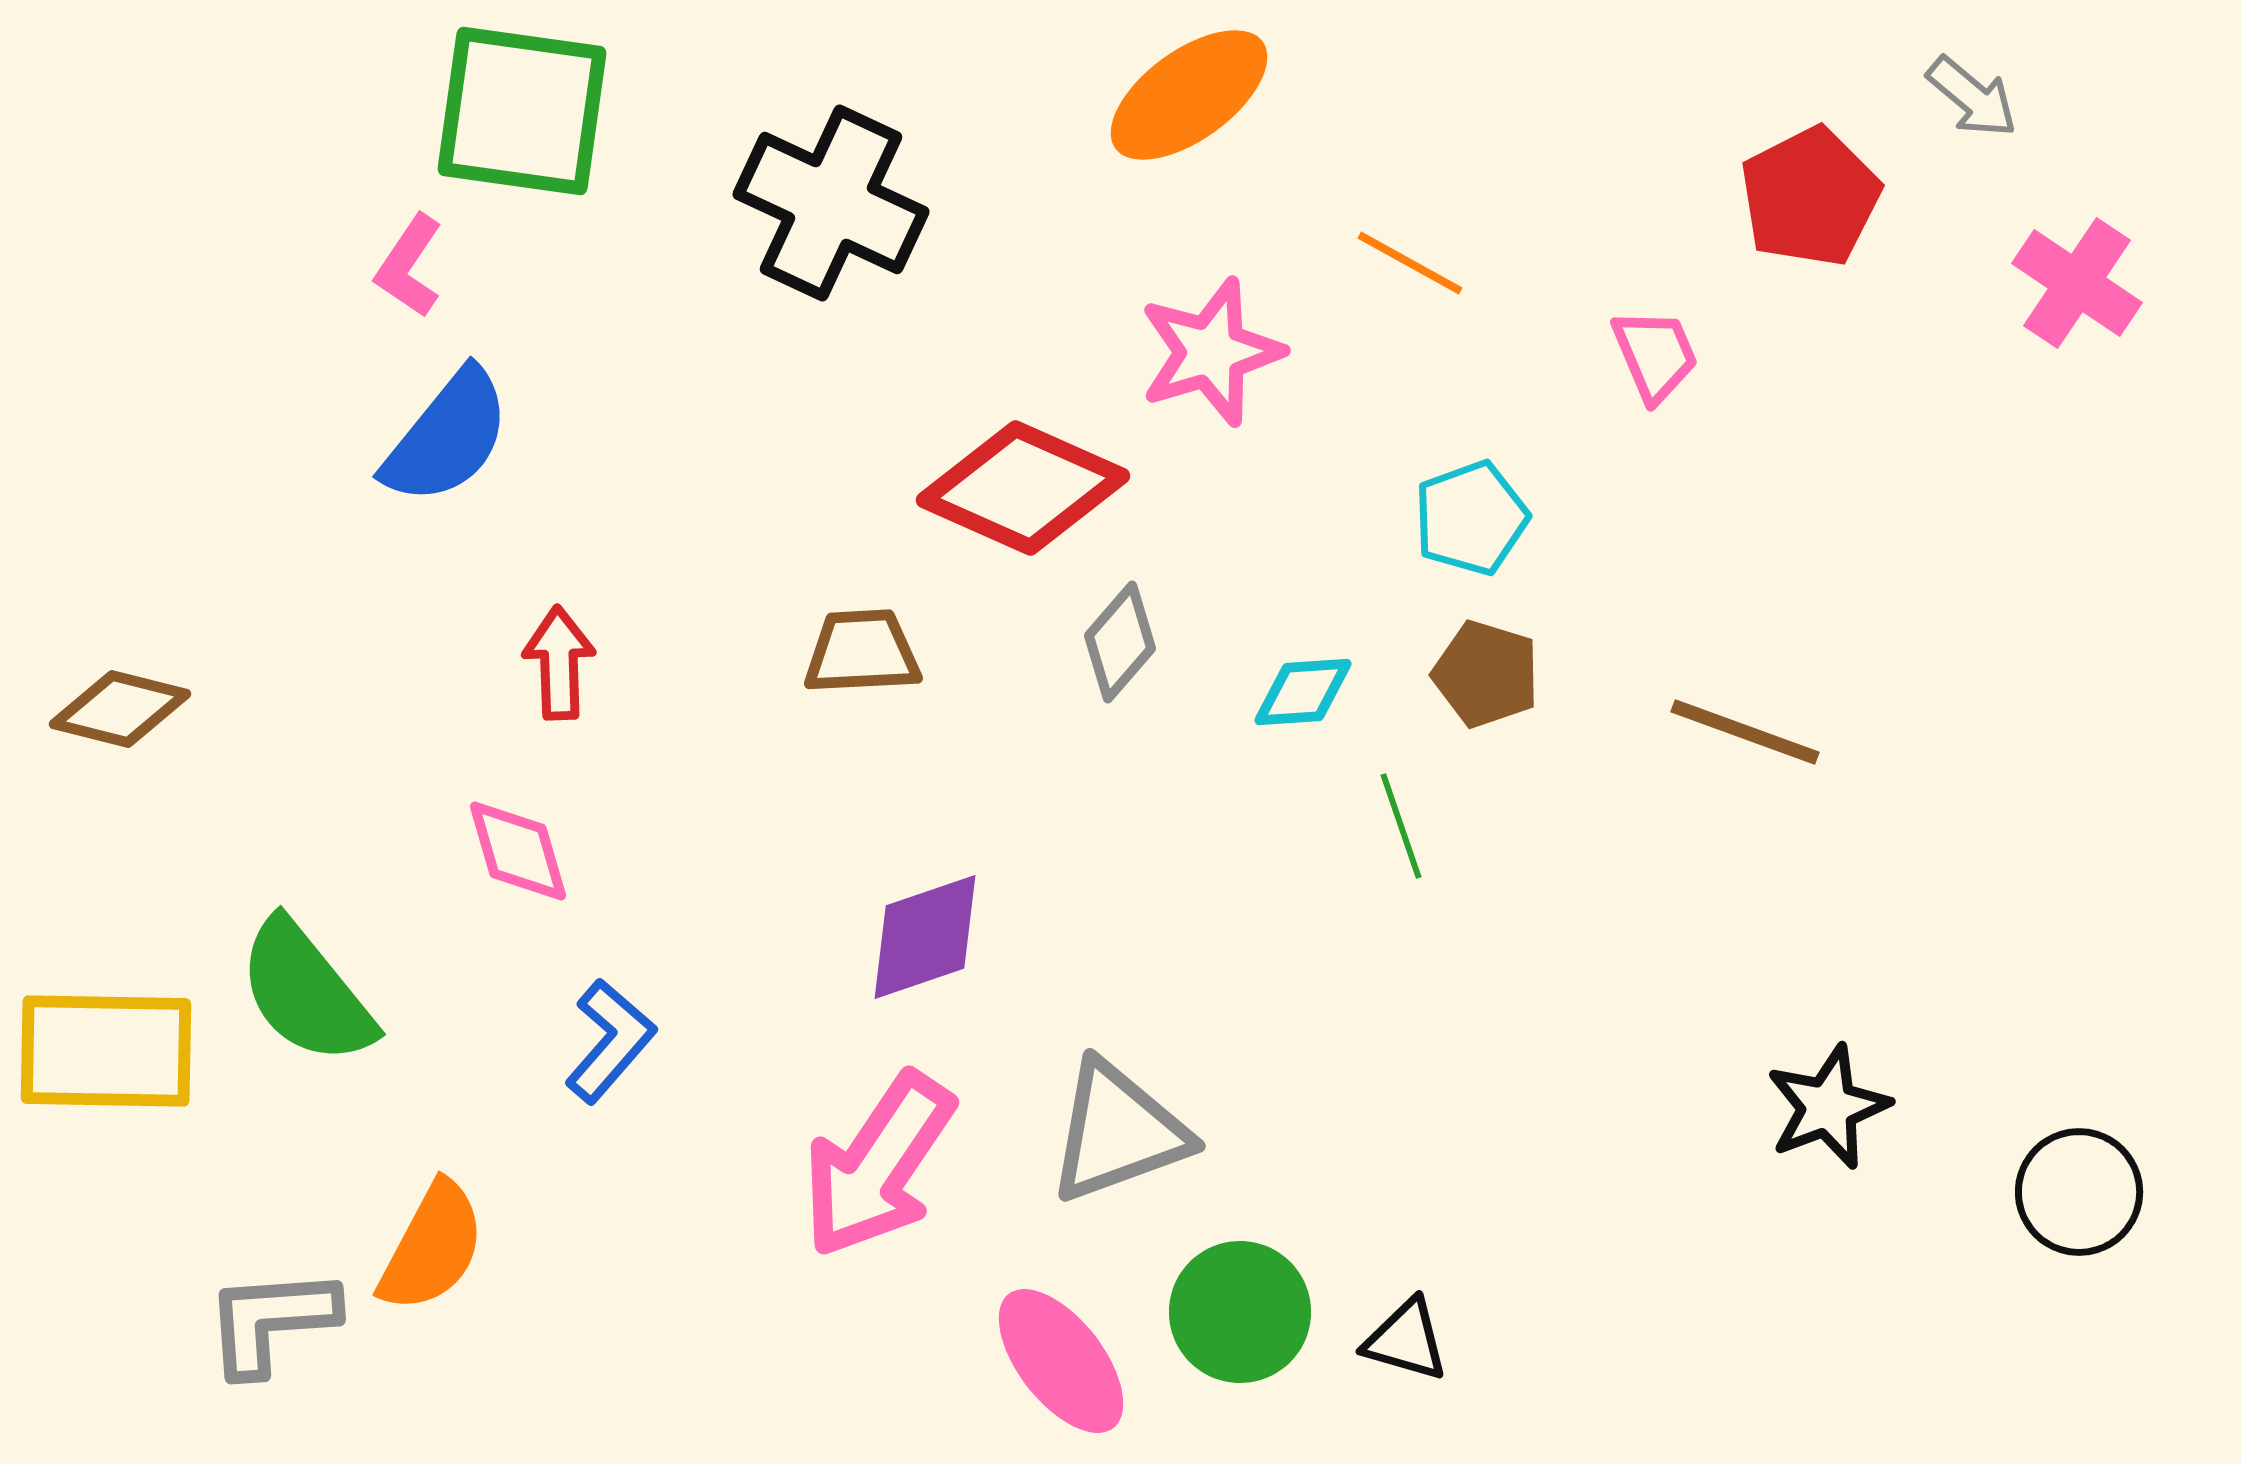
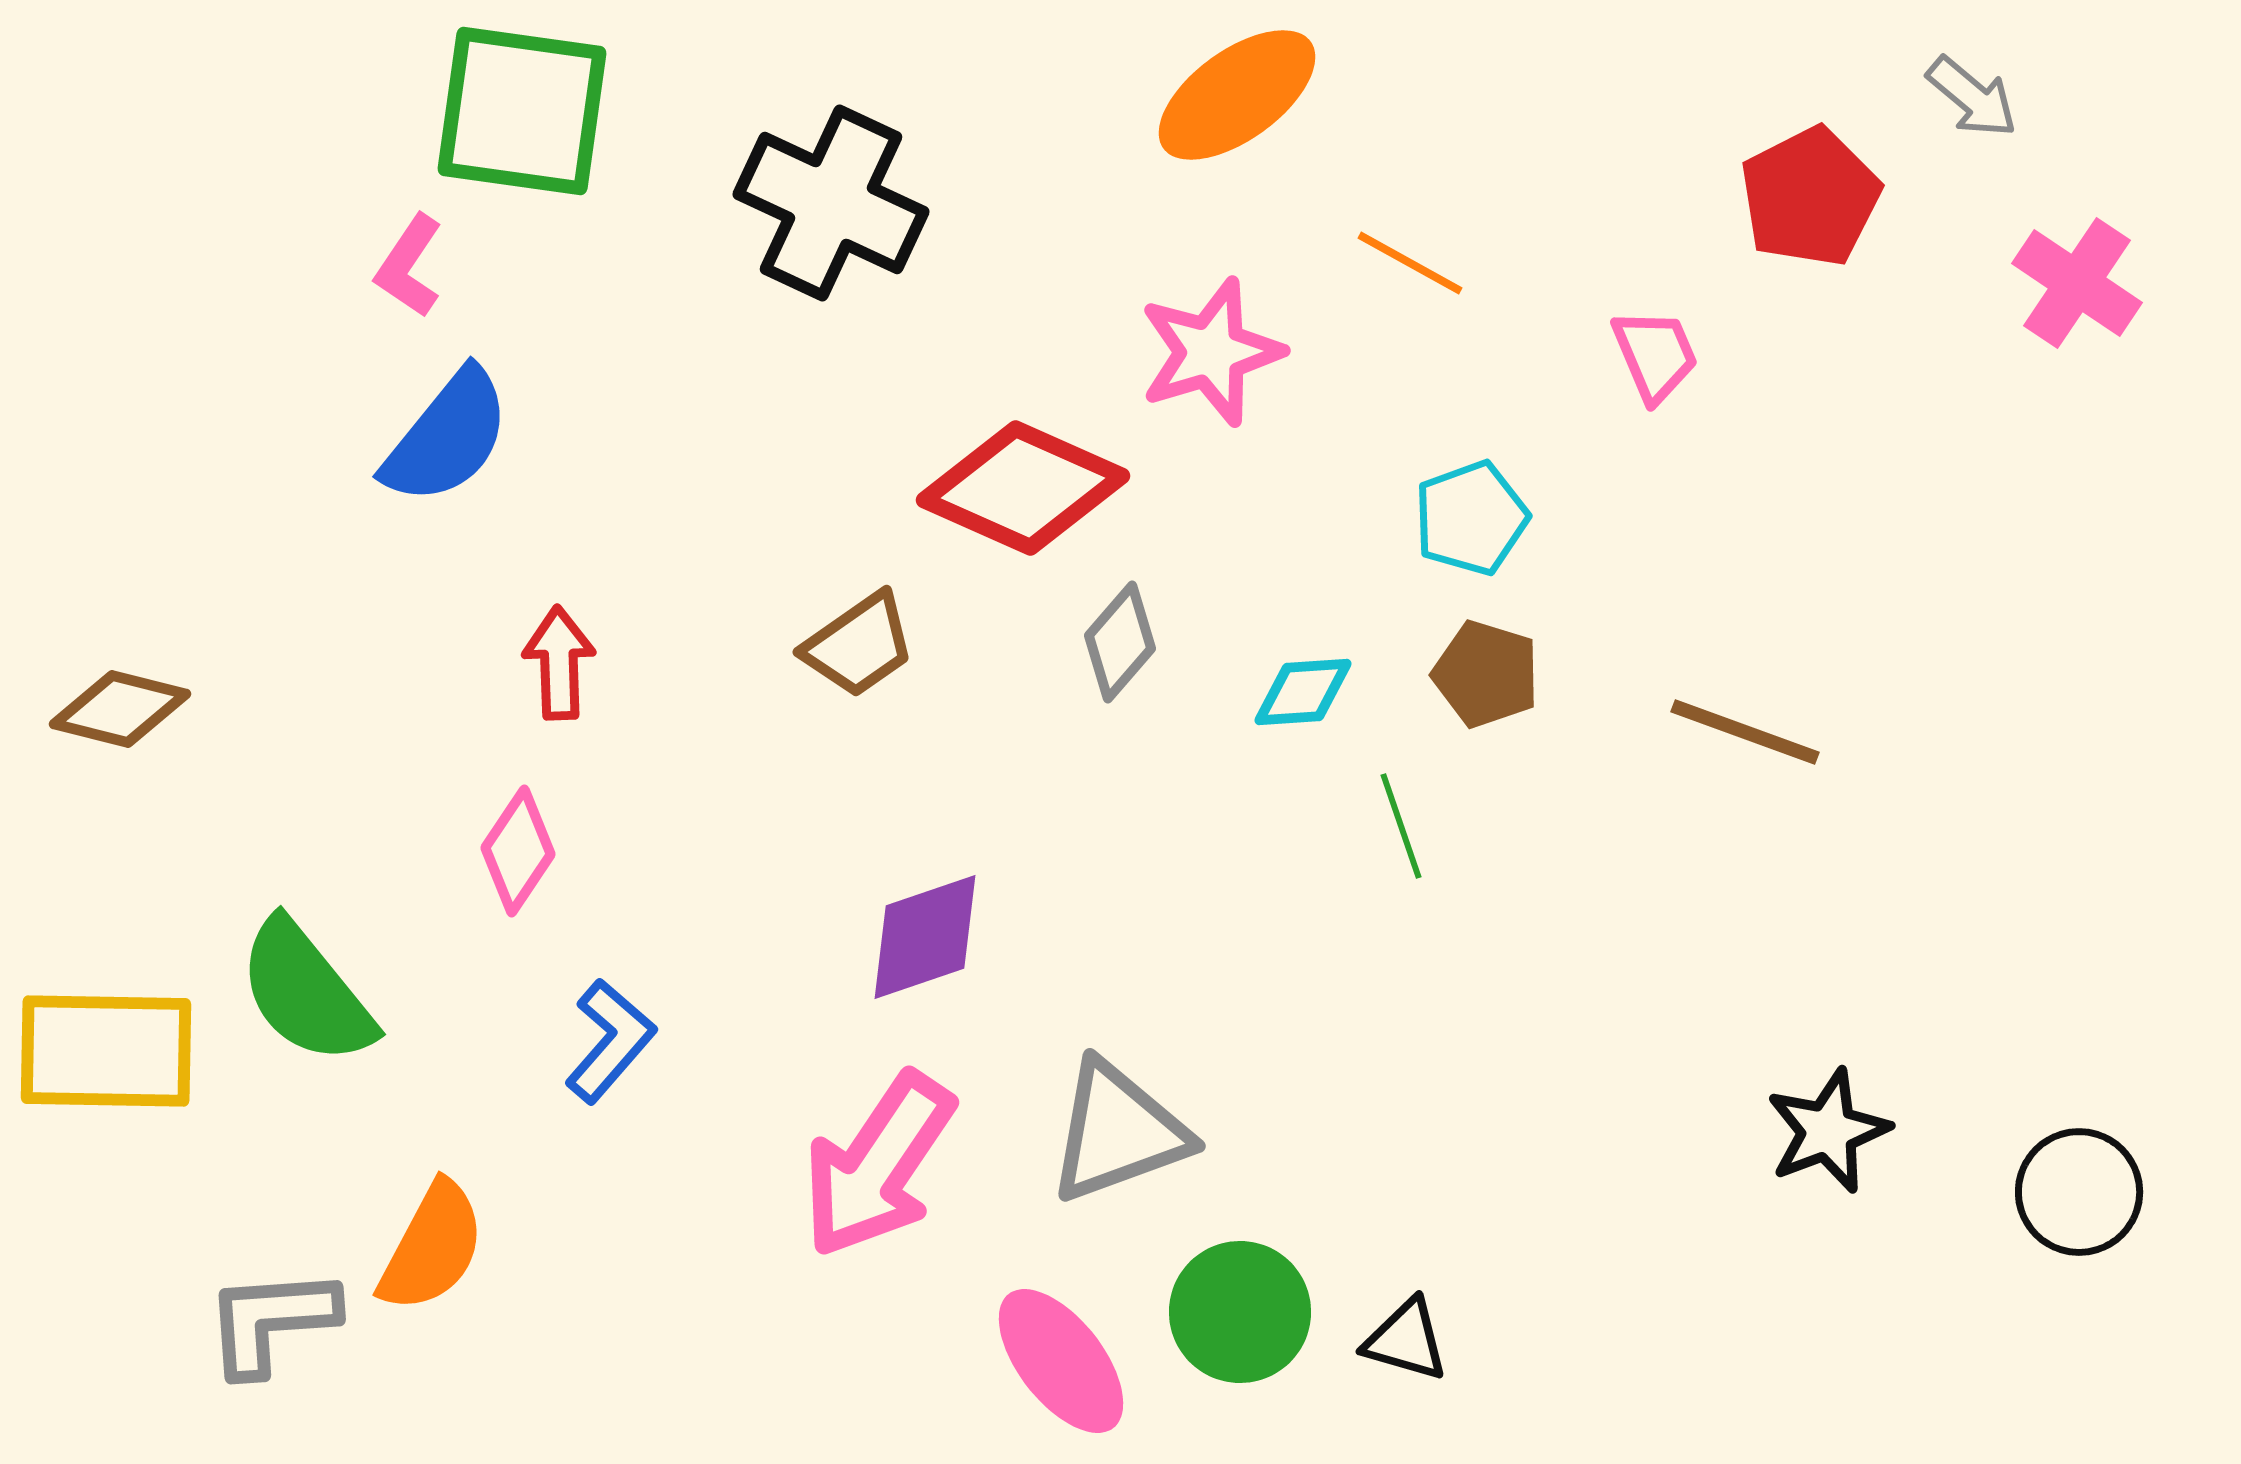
orange ellipse: moved 48 px right
brown trapezoid: moved 3 px left, 7 px up; rotated 148 degrees clockwise
pink diamond: rotated 50 degrees clockwise
black star: moved 24 px down
